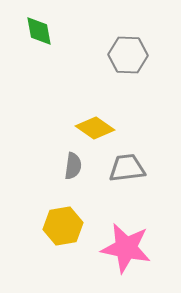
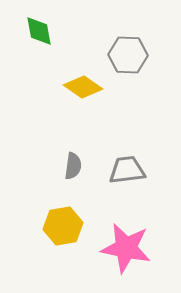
yellow diamond: moved 12 px left, 41 px up
gray trapezoid: moved 2 px down
